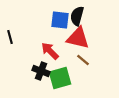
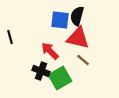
green square: rotated 15 degrees counterclockwise
